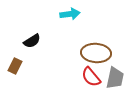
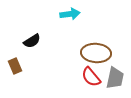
brown rectangle: rotated 49 degrees counterclockwise
